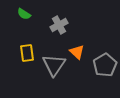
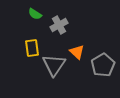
green semicircle: moved 11 px right
yellow rectangle: moved 5 px right, 5 px up
gray pentagon: moved 2 px left
